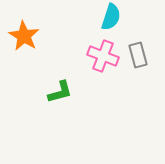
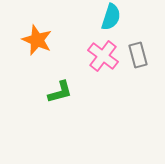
orange star: moved 13 px right, 4 px down; rotated 8 degrees counterclockwise
pink cross: rotated 16 degrees clockwise
